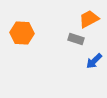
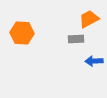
gray rectangle: rotated 21 degrees counterclockwise
blue arrow: rotated 42 degrees clockwise
